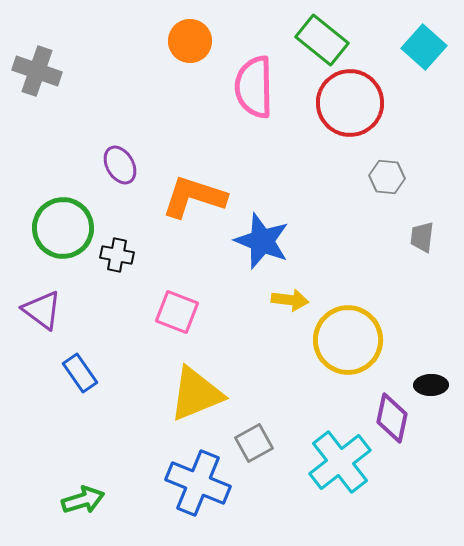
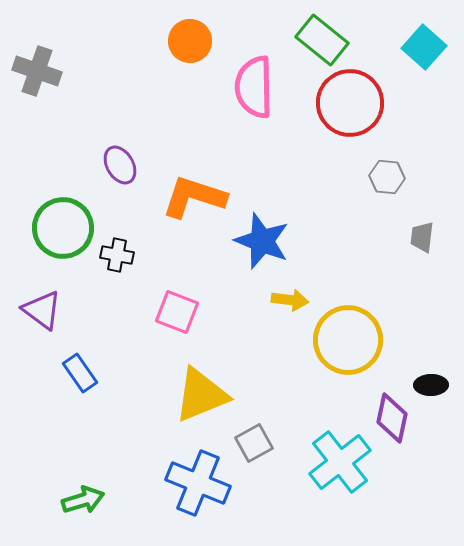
yellow triangle: moved 5 px right, 1 px down
